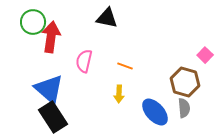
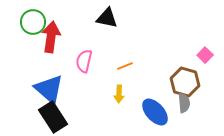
orange line: rotated 42 degrees counterclockwise
gray semicircle: moved 5 px up
